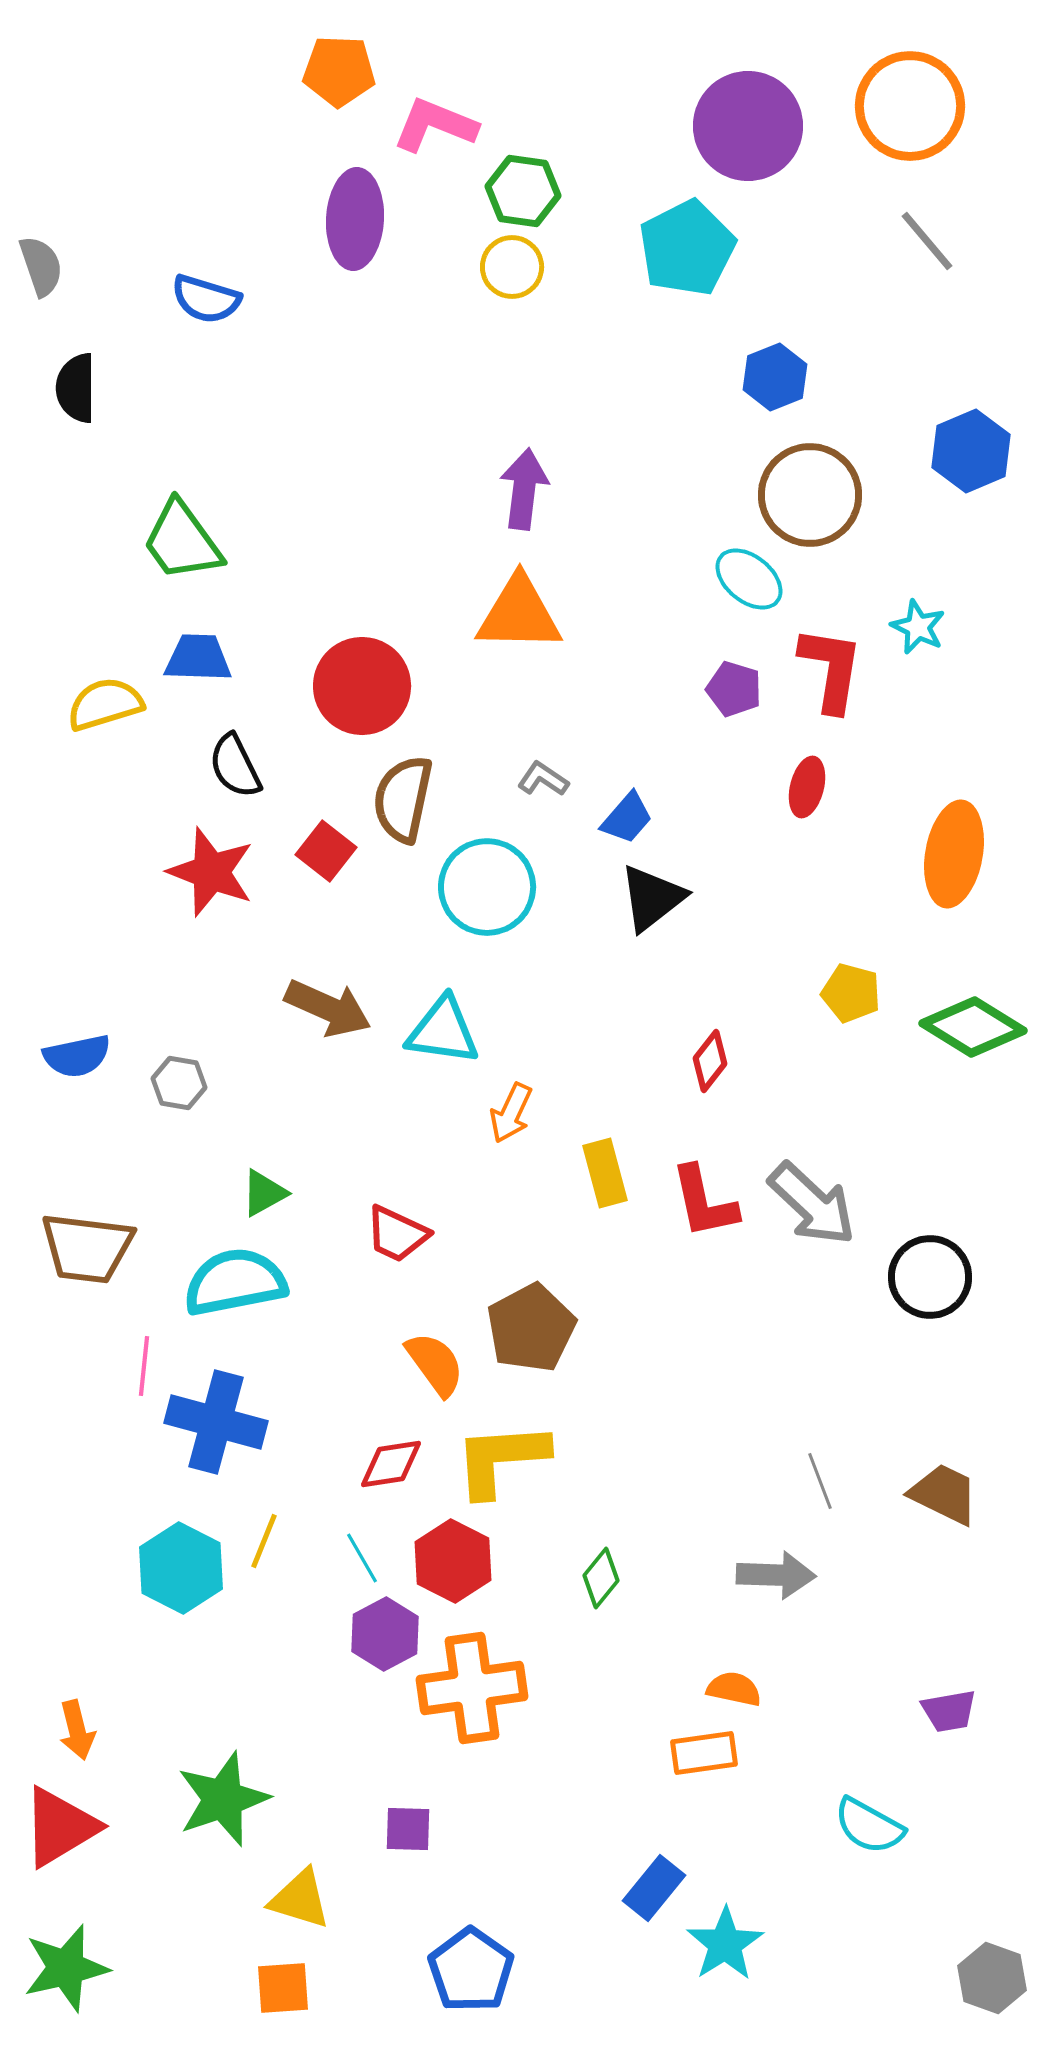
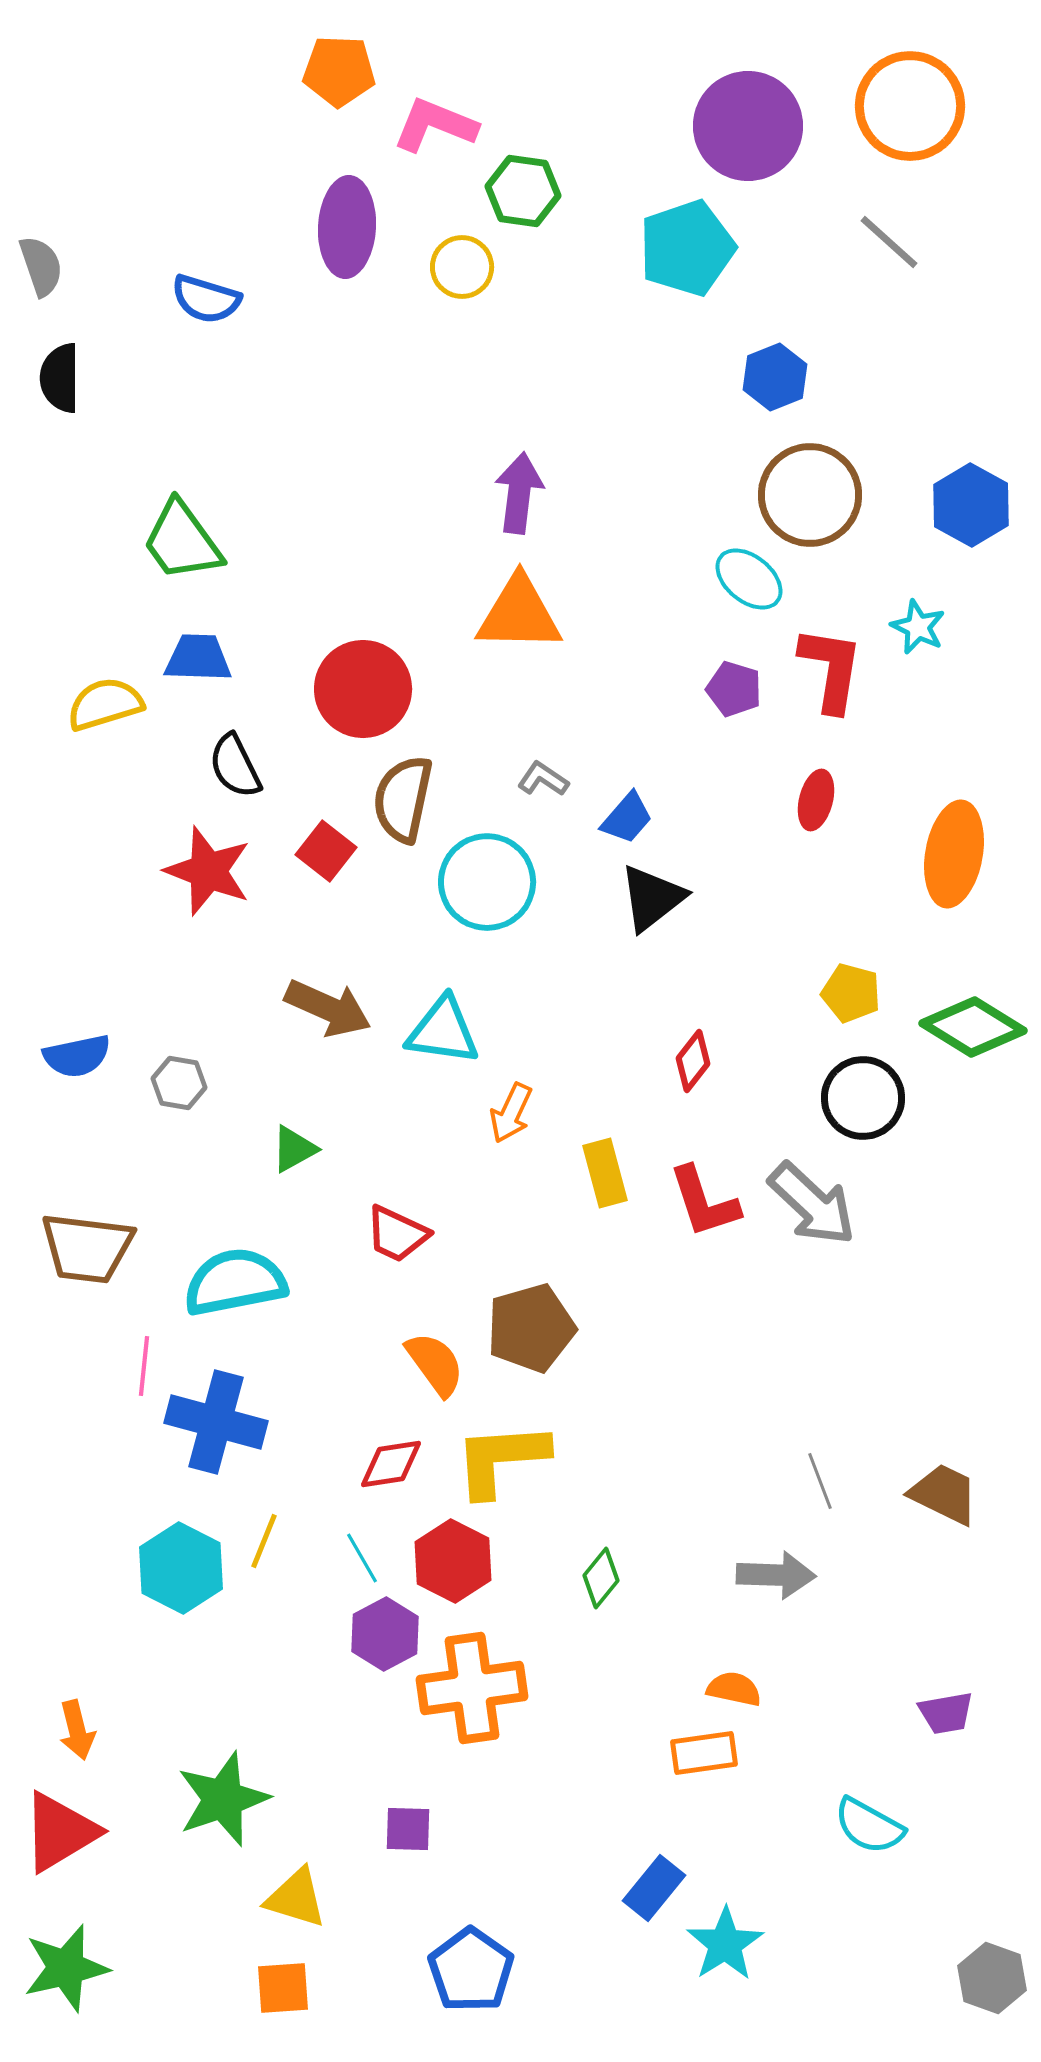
purple ellipse at (355, 219): moved 8 px left, 8 px down
gray line at (927, 241): moved 38 px left, 1 px down; rotated 8 degrees counterclockwise
cyan pentagon at (687, 248): rotated 8 degrees clockwise
yellow circle at (512, 267): moved 50 px left
black semicircle at (76, 388): moved 16 px left, 10 px up
blue hexagon at (971, 451): moved 54 px down; rotated 8 degrees counterclockwise
purple arrow at (524, 489): moved 5 px left, 4 px down
red circle at (362, 686): moved 1 px right, 3 px down
red ellipse at (807, 787): moved 9 px right, 13 px down
red star at (211, 872): moved 3 px left, 1 px up
cyan circle at (487, 887): moved 5 px up
red diamond at (710, 1061): moved 17 px left
green triangle at (264, 1193): moved 30 px right, 44 px up
red L-shape at (704, 1202): rotated 6 degrees counterclockwise
black circle at (930, 1277): moved 67 px left, 179 px up
brown pentagon at (531, 1328): rotated 12 degrees clockwise
purple trapezoid at (949, 1711): moved 3 px left, 2 px down
red triangle at (60, 1827): moved 5 px down
yellow triangle at (300, 1899): moved 4 px left, 1 px up
